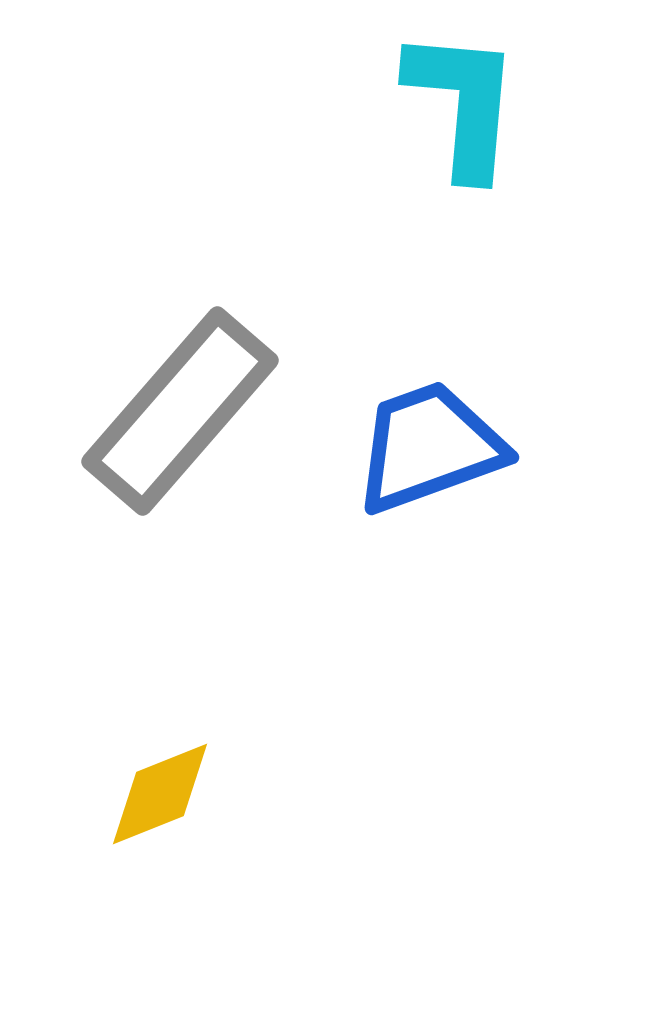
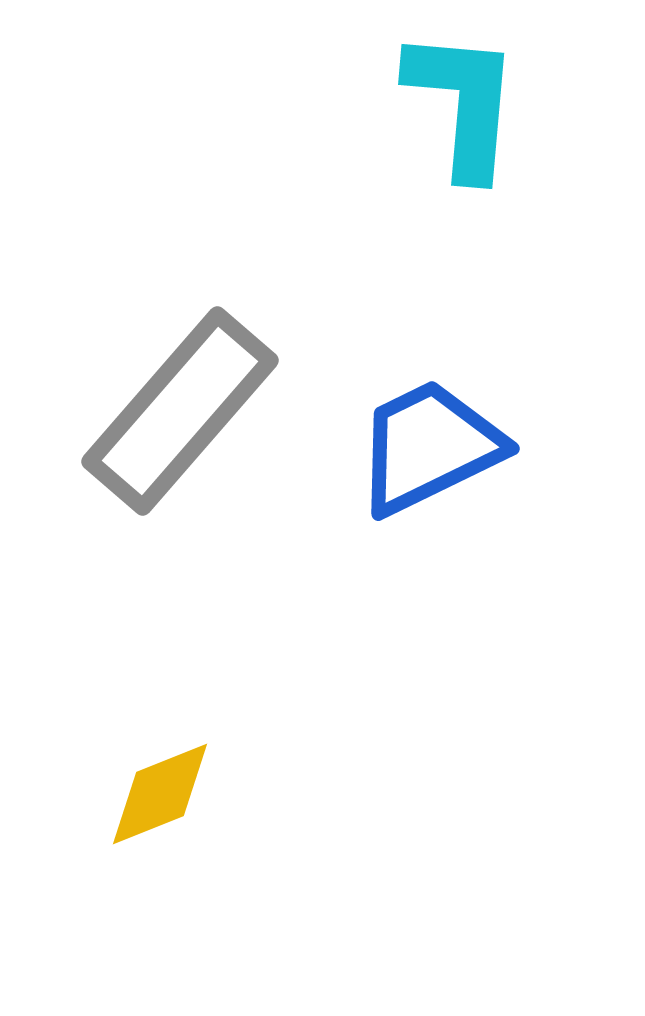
blue trapezoid: rotated 6 degrees counterclockwise
